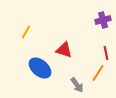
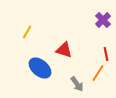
purple cross: rotated 28 degrees counterclockwise
yellow line: moved 1 px right
red line: moved 1 px down
gray arrow: moved 1 px up
